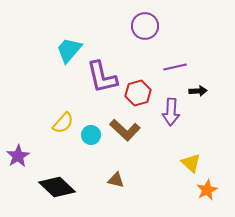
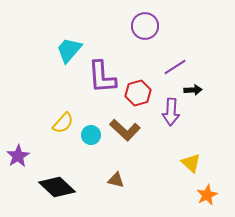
purple line: rotated 20 degrees counterclockwise
purple L-shape: rotated 9 degrees clockwise
black arrow: moved 5 px left, 1 px up
orange star: moved 5 px down
